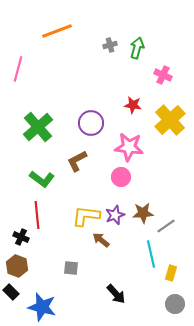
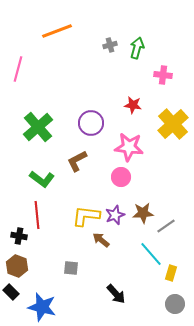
pink cross: rotated 18 degrees counterclockwise
yellow cross: moved 3 px right, 4 px down
black cross: moved 2 px left, 1 px up; rotated 14 degrees counterclockwise
cyan line: rotated 28 degrees counterclockwise
